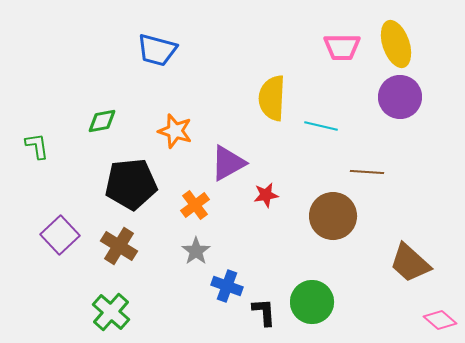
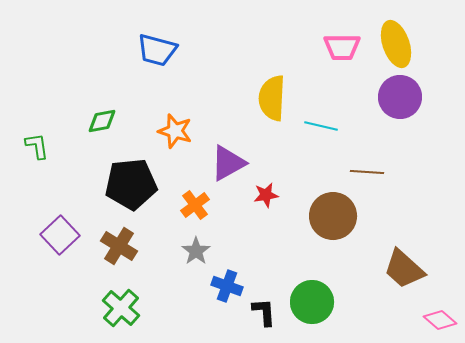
brown trapezoid: moved 6 px left, 6 px down
green cross: moved 10 px right, 4 px up
